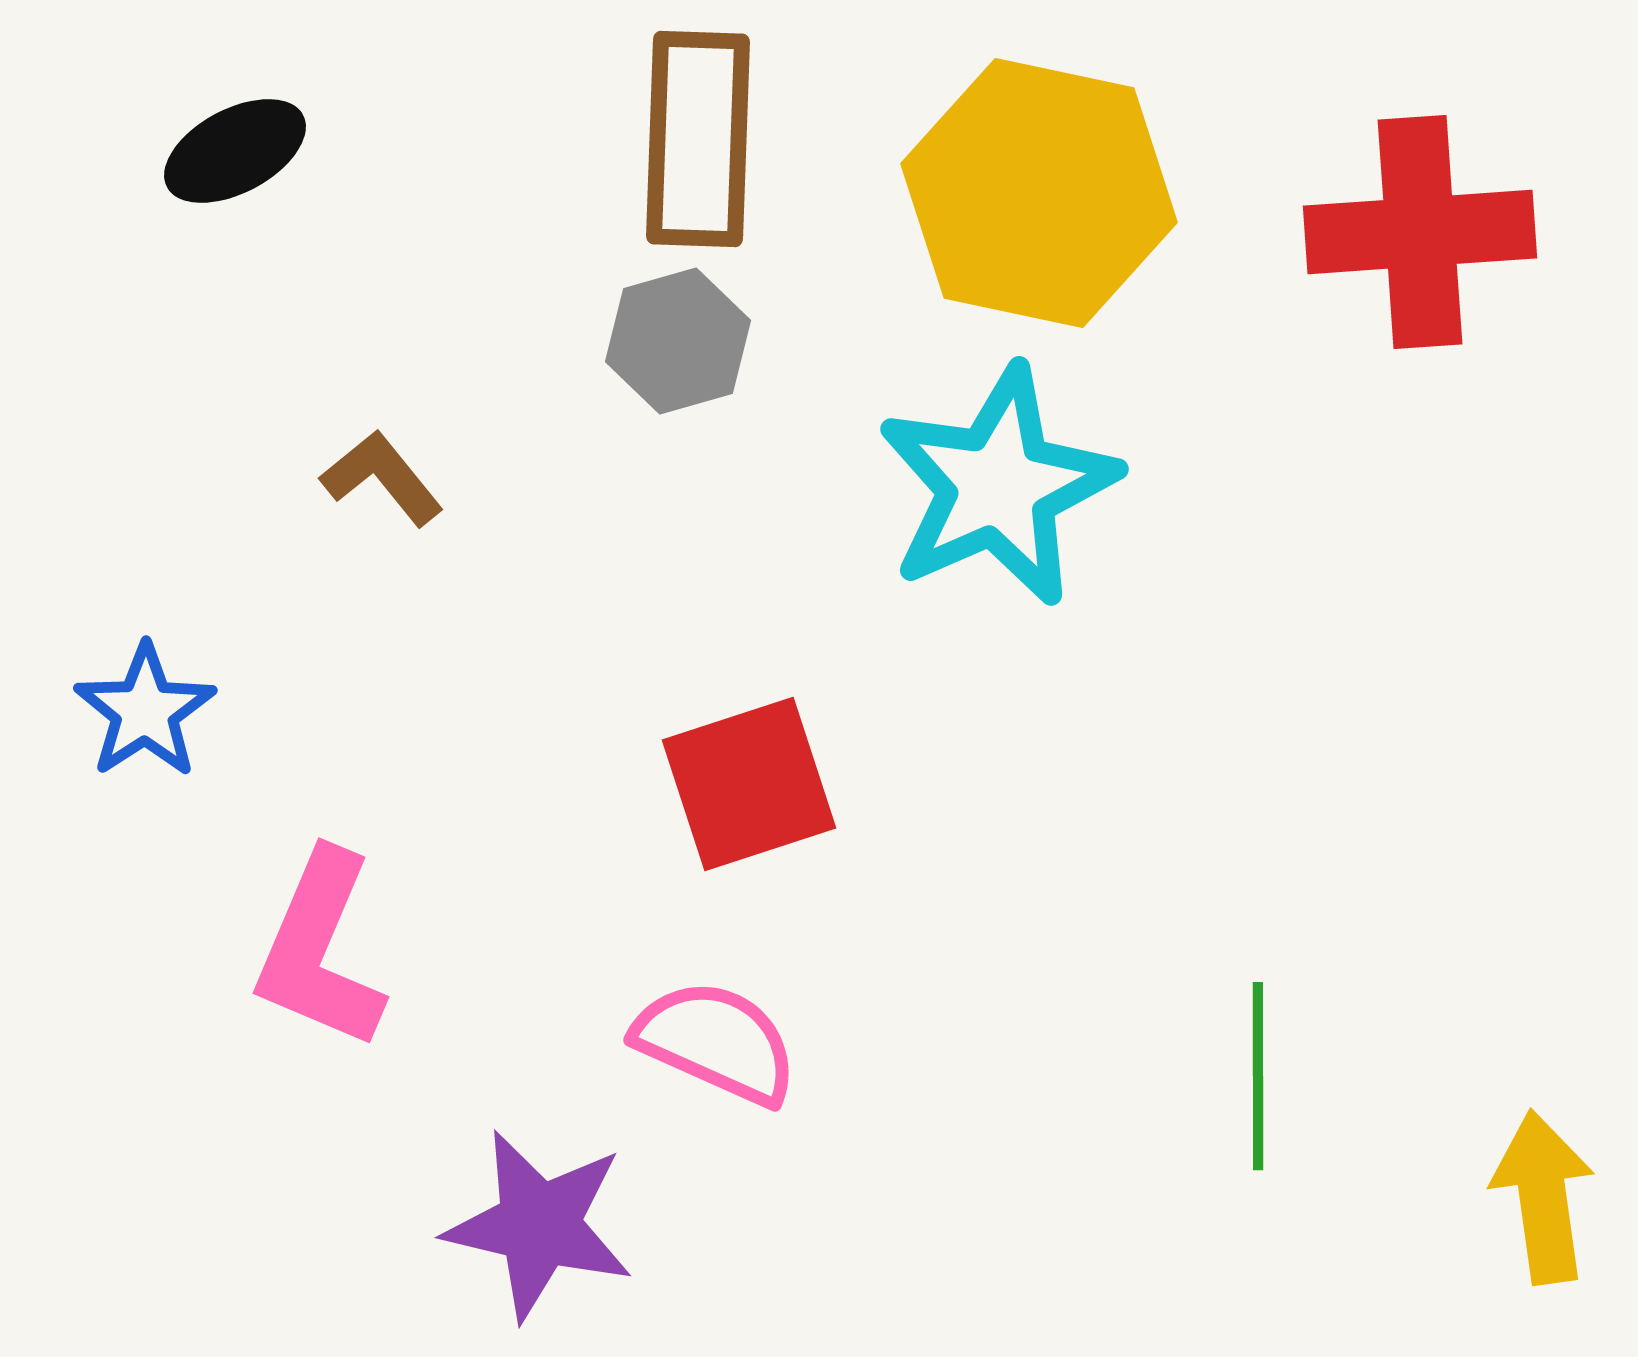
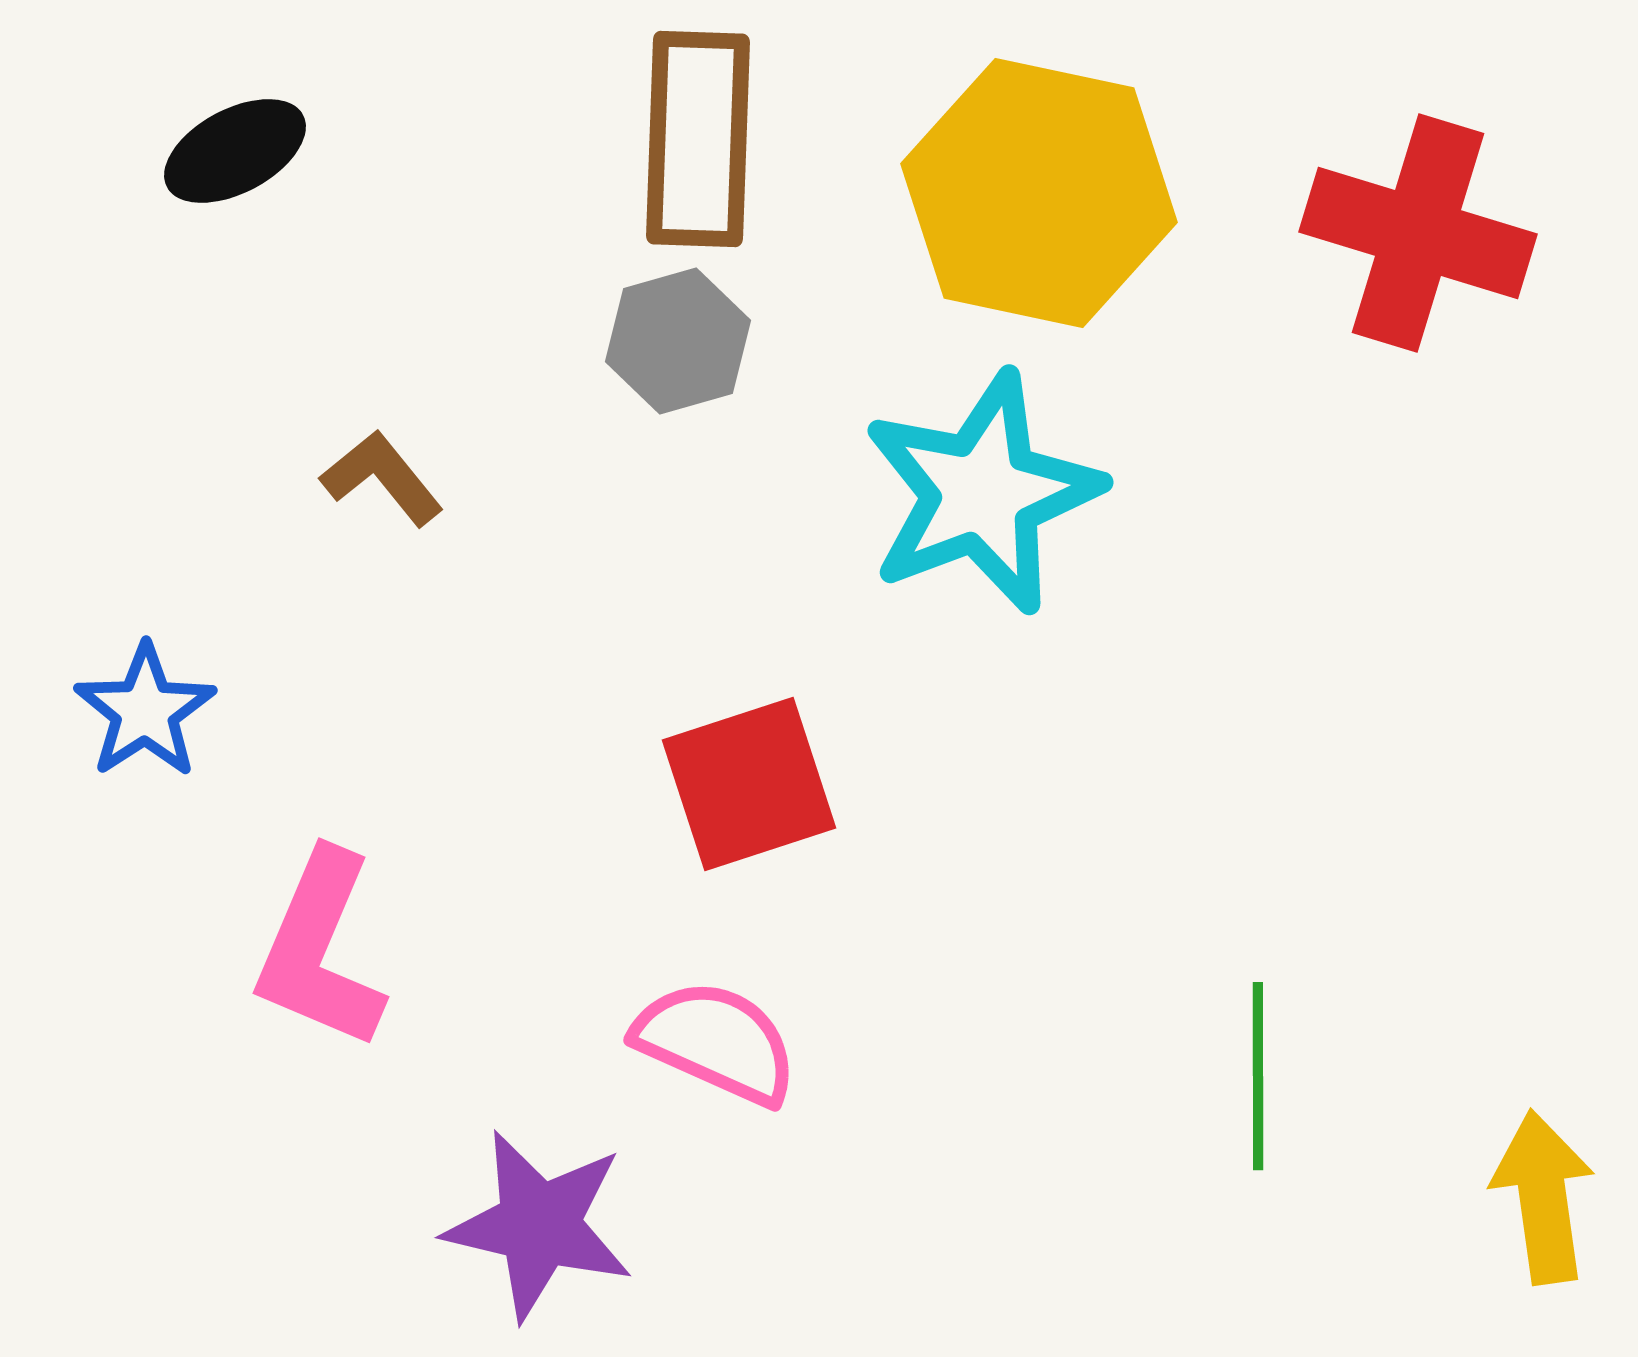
red cross: moved 2 px left, 1 px down; rotated 21 degrees clockwise
cyan star: moved 16 px left, 7 px down; rotated 3 degrees clockwise
